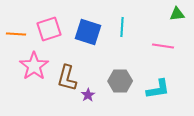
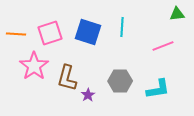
pink square: moved 1 px right, 4 px down
pink line: rotated 30 degrees counterclockwise
